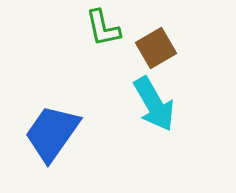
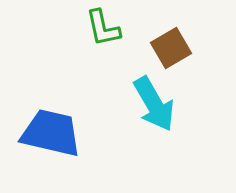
brown square: moved 15 px right
blue trapezoid: moved 1 px left; rotated 68 degrees clockwise
